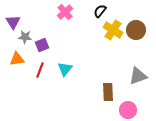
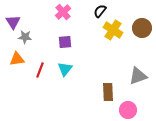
pink cross: moved 2 px left
brown circle: moved 6 px right, 2 px up
purple square: moved 23 px right, 3 px up; rotated 16 degrees clockwise
